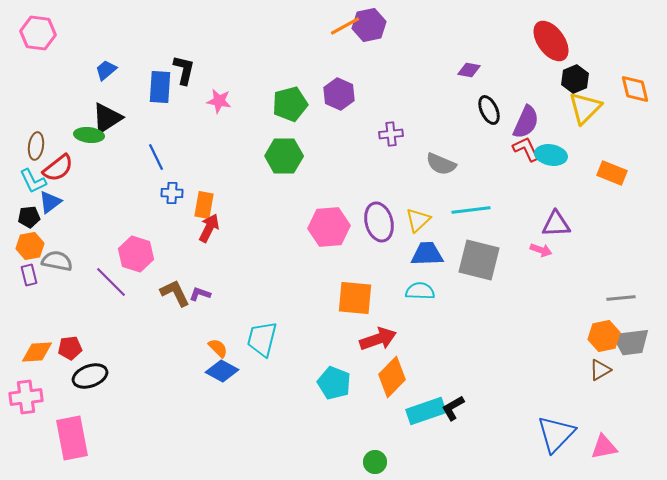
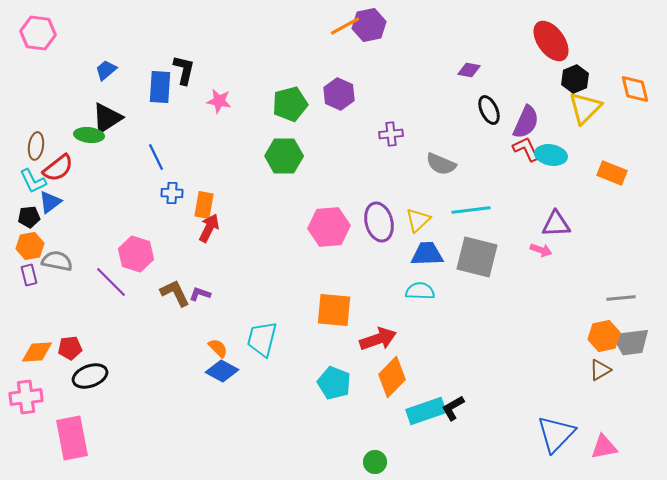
gray square at (479, 260): moved 2 px left, 3 px up
orange square at (355, 298): moved 21 px left, 12 px down
